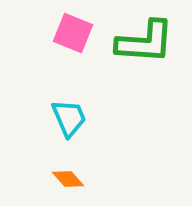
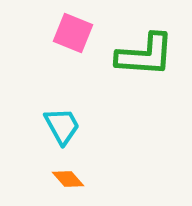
green L-shape: moved 13 px down
cyan trapezoid: moved 7 px left, 8 px down; rotated 6 degrees counterclockwise
